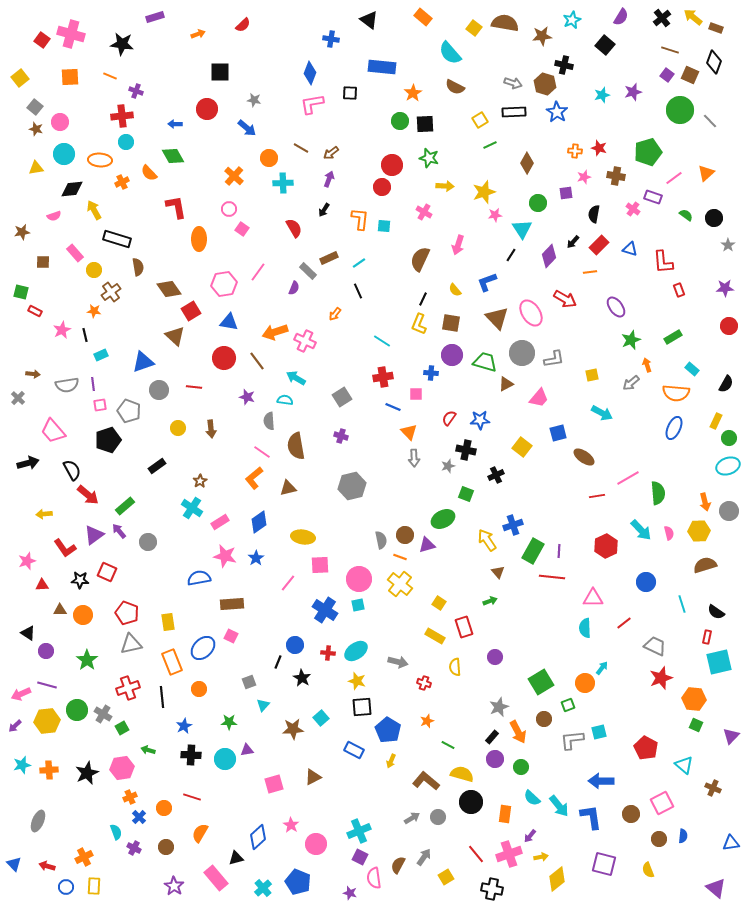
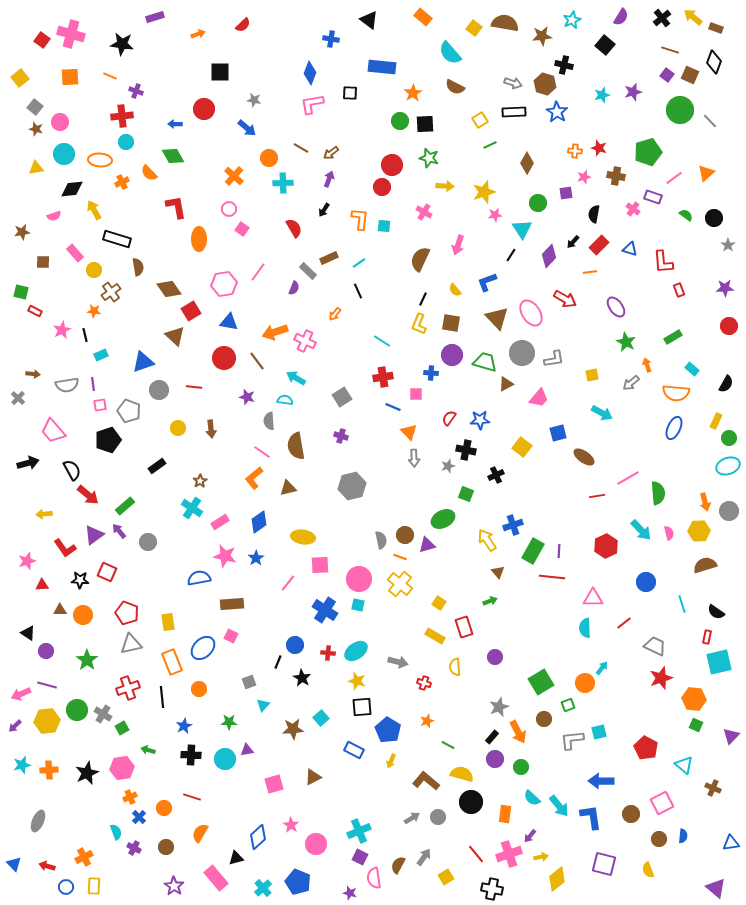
red circle at (207, 109): moved 3 px left
green star at (631, 340): moved 5 px left, 2 px down; rotated 24 degrees counterclockwise
cyan square at (358, 605): rotated 24 degrees clockwise
